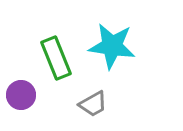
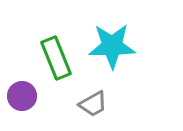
cyan star: rotated 9 degrees counterclockwise
purple circle: moved 1 px right, 1 px down
